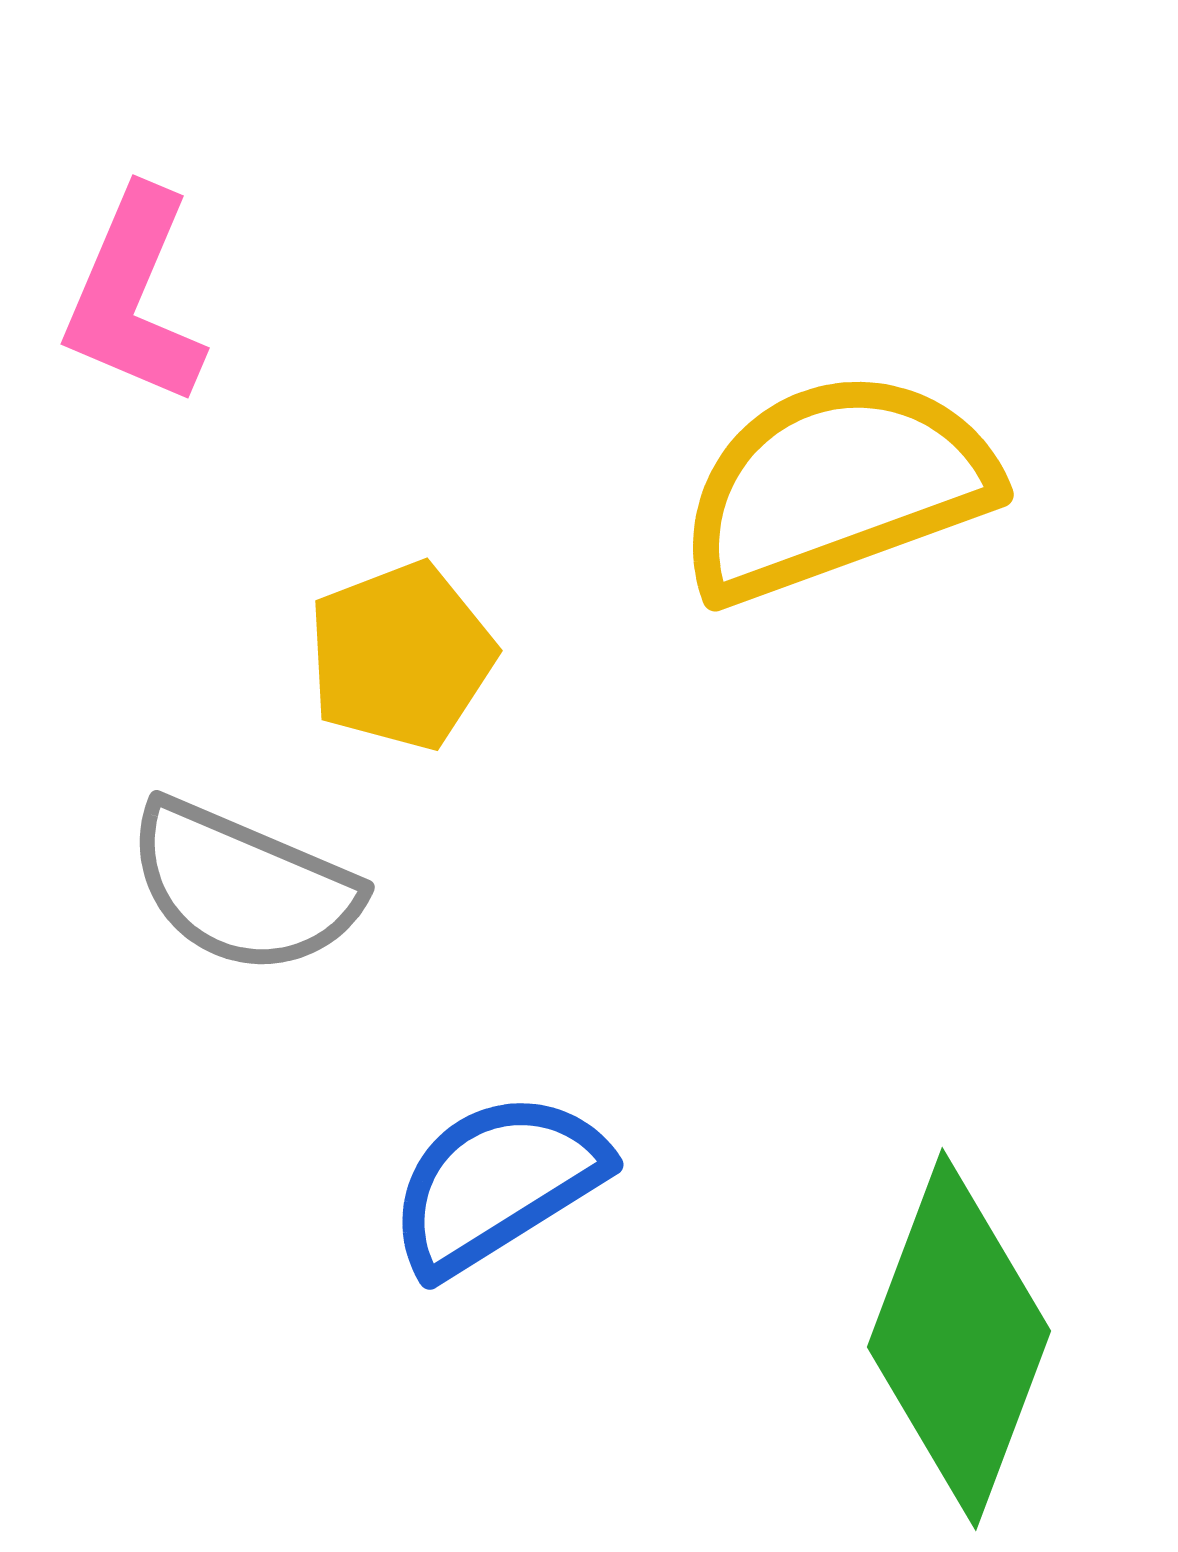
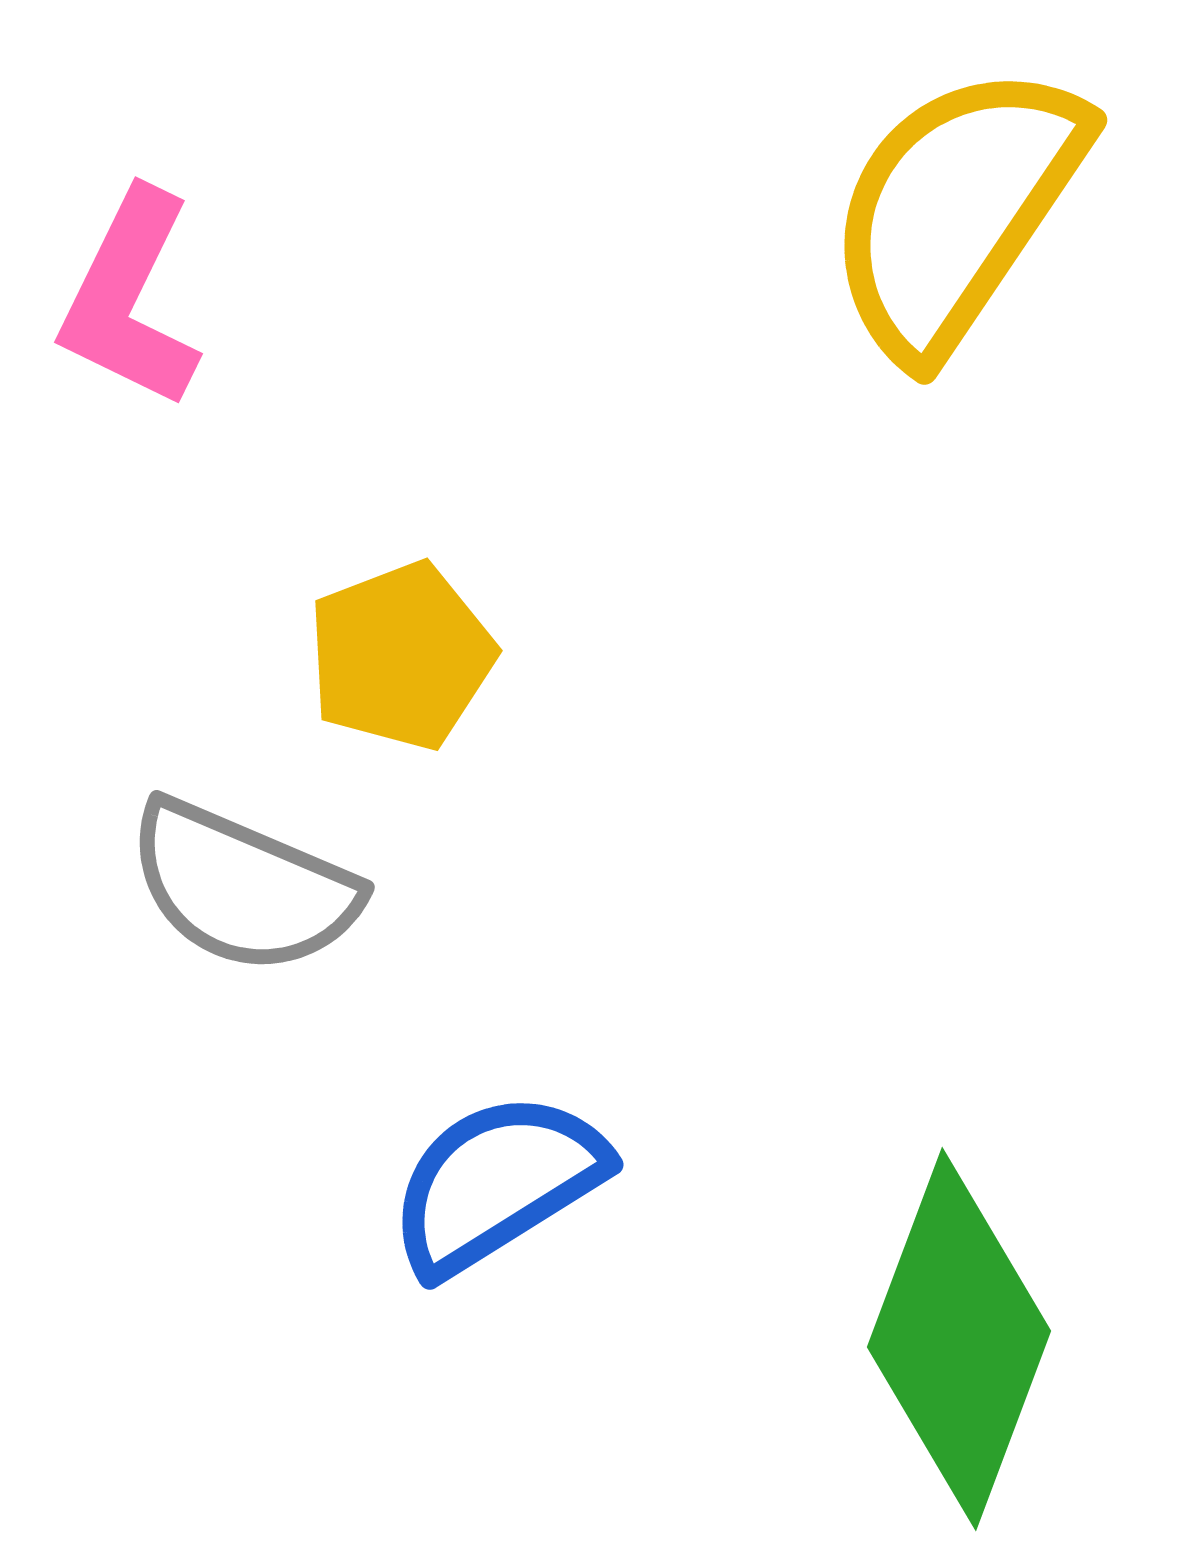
pink L-shape: moved 4 px left, 2 px down; rotated 3 degrees clockwise
yellow semicircle: moved 120 px right, 276 px up; rotated 36 degrees counterclockwise
